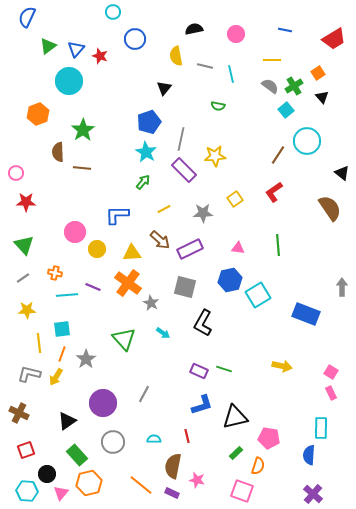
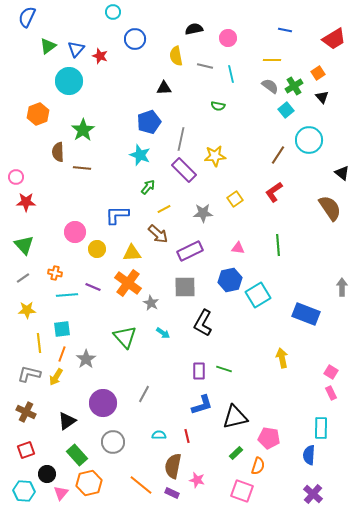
pink circle at (236, 34): moved 8 px left, 4 px down
black triangle at (164, 88): rotated 49 degrees clockwise
cyan circle at (307, 141): moved 2 px right, 1 px up
cyan star at (146, 152): moved 6 px left, 3 px down; rotated 10 degrees counterclockwise
pink circle at (16, 173): moved 4 px down
green arrow at (143, 182): moved 5 px right, 5 px down
brown arrow at (160, 240): moved 2 px left, 6 px up
purple rectangle at (190, 249): moved 2 px down
gray square at (185, 287): rotated 15 degrees counterclockwise
green triangle at (124, 339): moved 1 px right, 2 px up
yellow arrow at (282, 366): moved 8 px up; rotated 114 degrees counterclockwise
purple rectangle at (199, 371): rotated 66 degrees clockwise
brown cross at (19, 413): moved 7 px right, 1 px up
cyan semicircle at (154, 439): moved 5 px right, 4 px up
cyan hexagon at (27, 491): moved 3 px left
